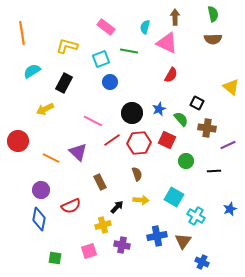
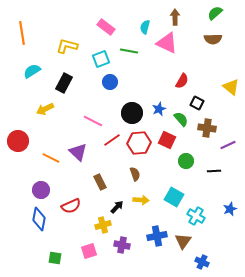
green semicircle at (213, 14): moved 2 px right, 1 px up; rotated 119 degrees counterclockwise
red semicircle at (171, 75): moved 11 px right, 6 px down
brown semicircle at (137, 174): moved 2 px left
